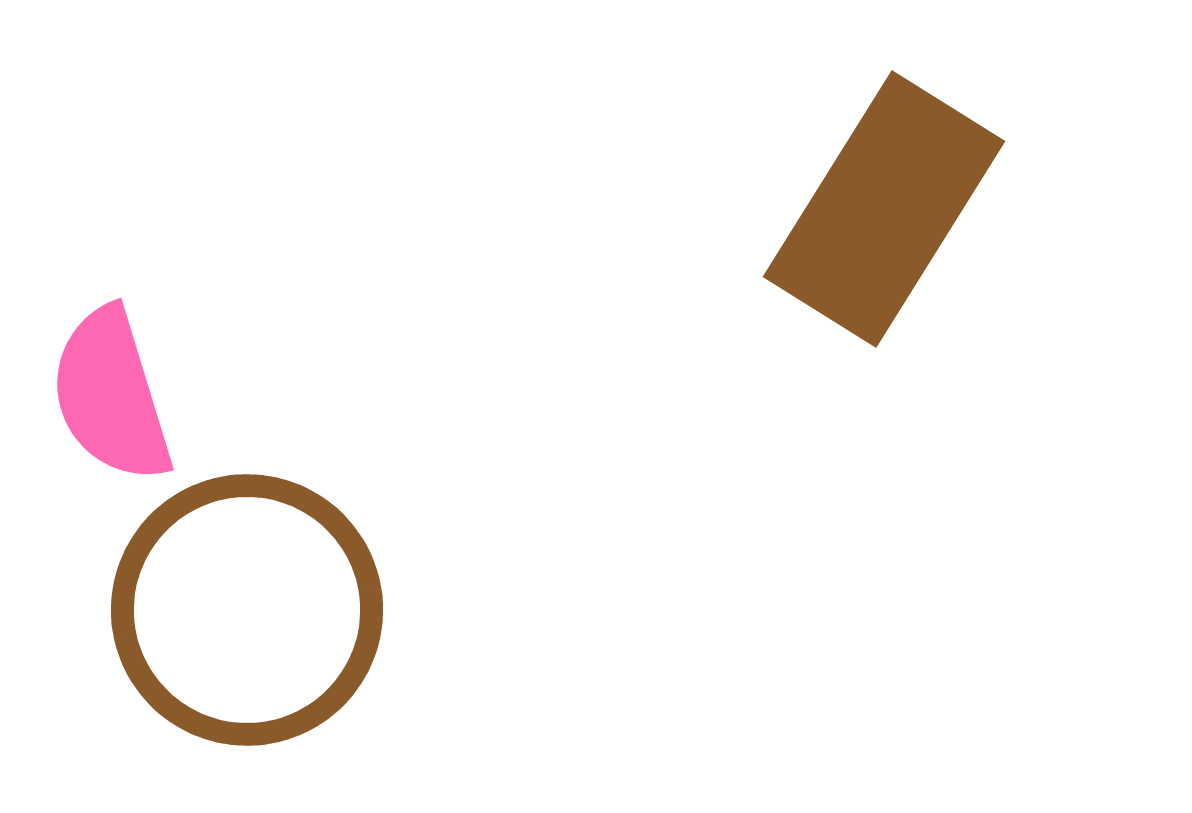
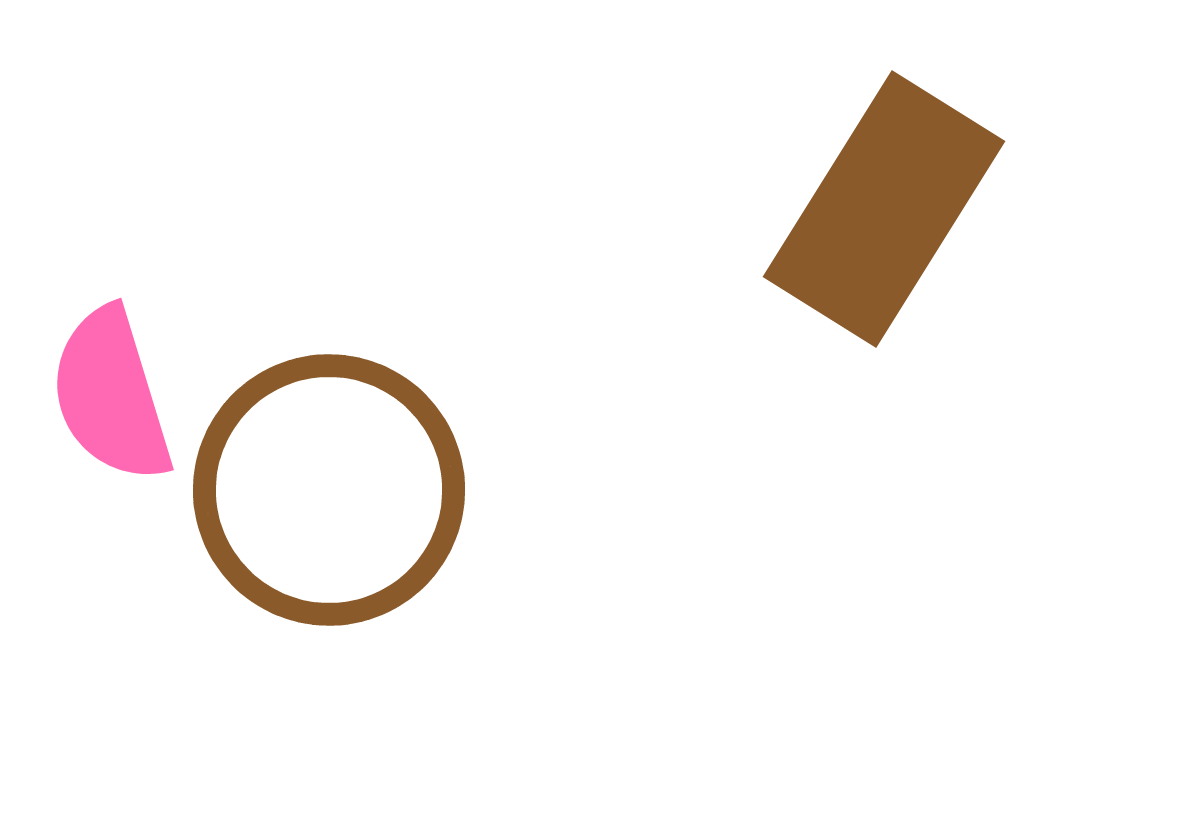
brown circle: moved 82 px right, 120 px up
